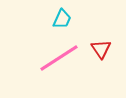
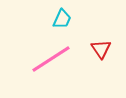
pink line: moved 8 px left, 1 px down
